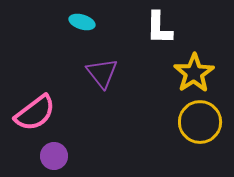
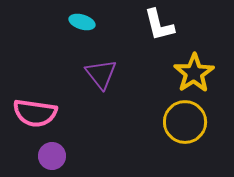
white L-shape: moved 3 px up; rotated 15 degrees counterclockwise
purple triangle: moved 1 px left, 1 px down
pink semicircle: rotated 45 degrees clockwise
yellow circle: moved 15 px left
purple circle: moved 2 px left
